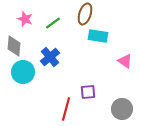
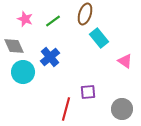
green line: moved 2 px up
cyan rectangle: moved 1 px right, 2 px down; rotated 42 degrees clockwise
gray diamond: rotated 30 degrees counterclockwise
